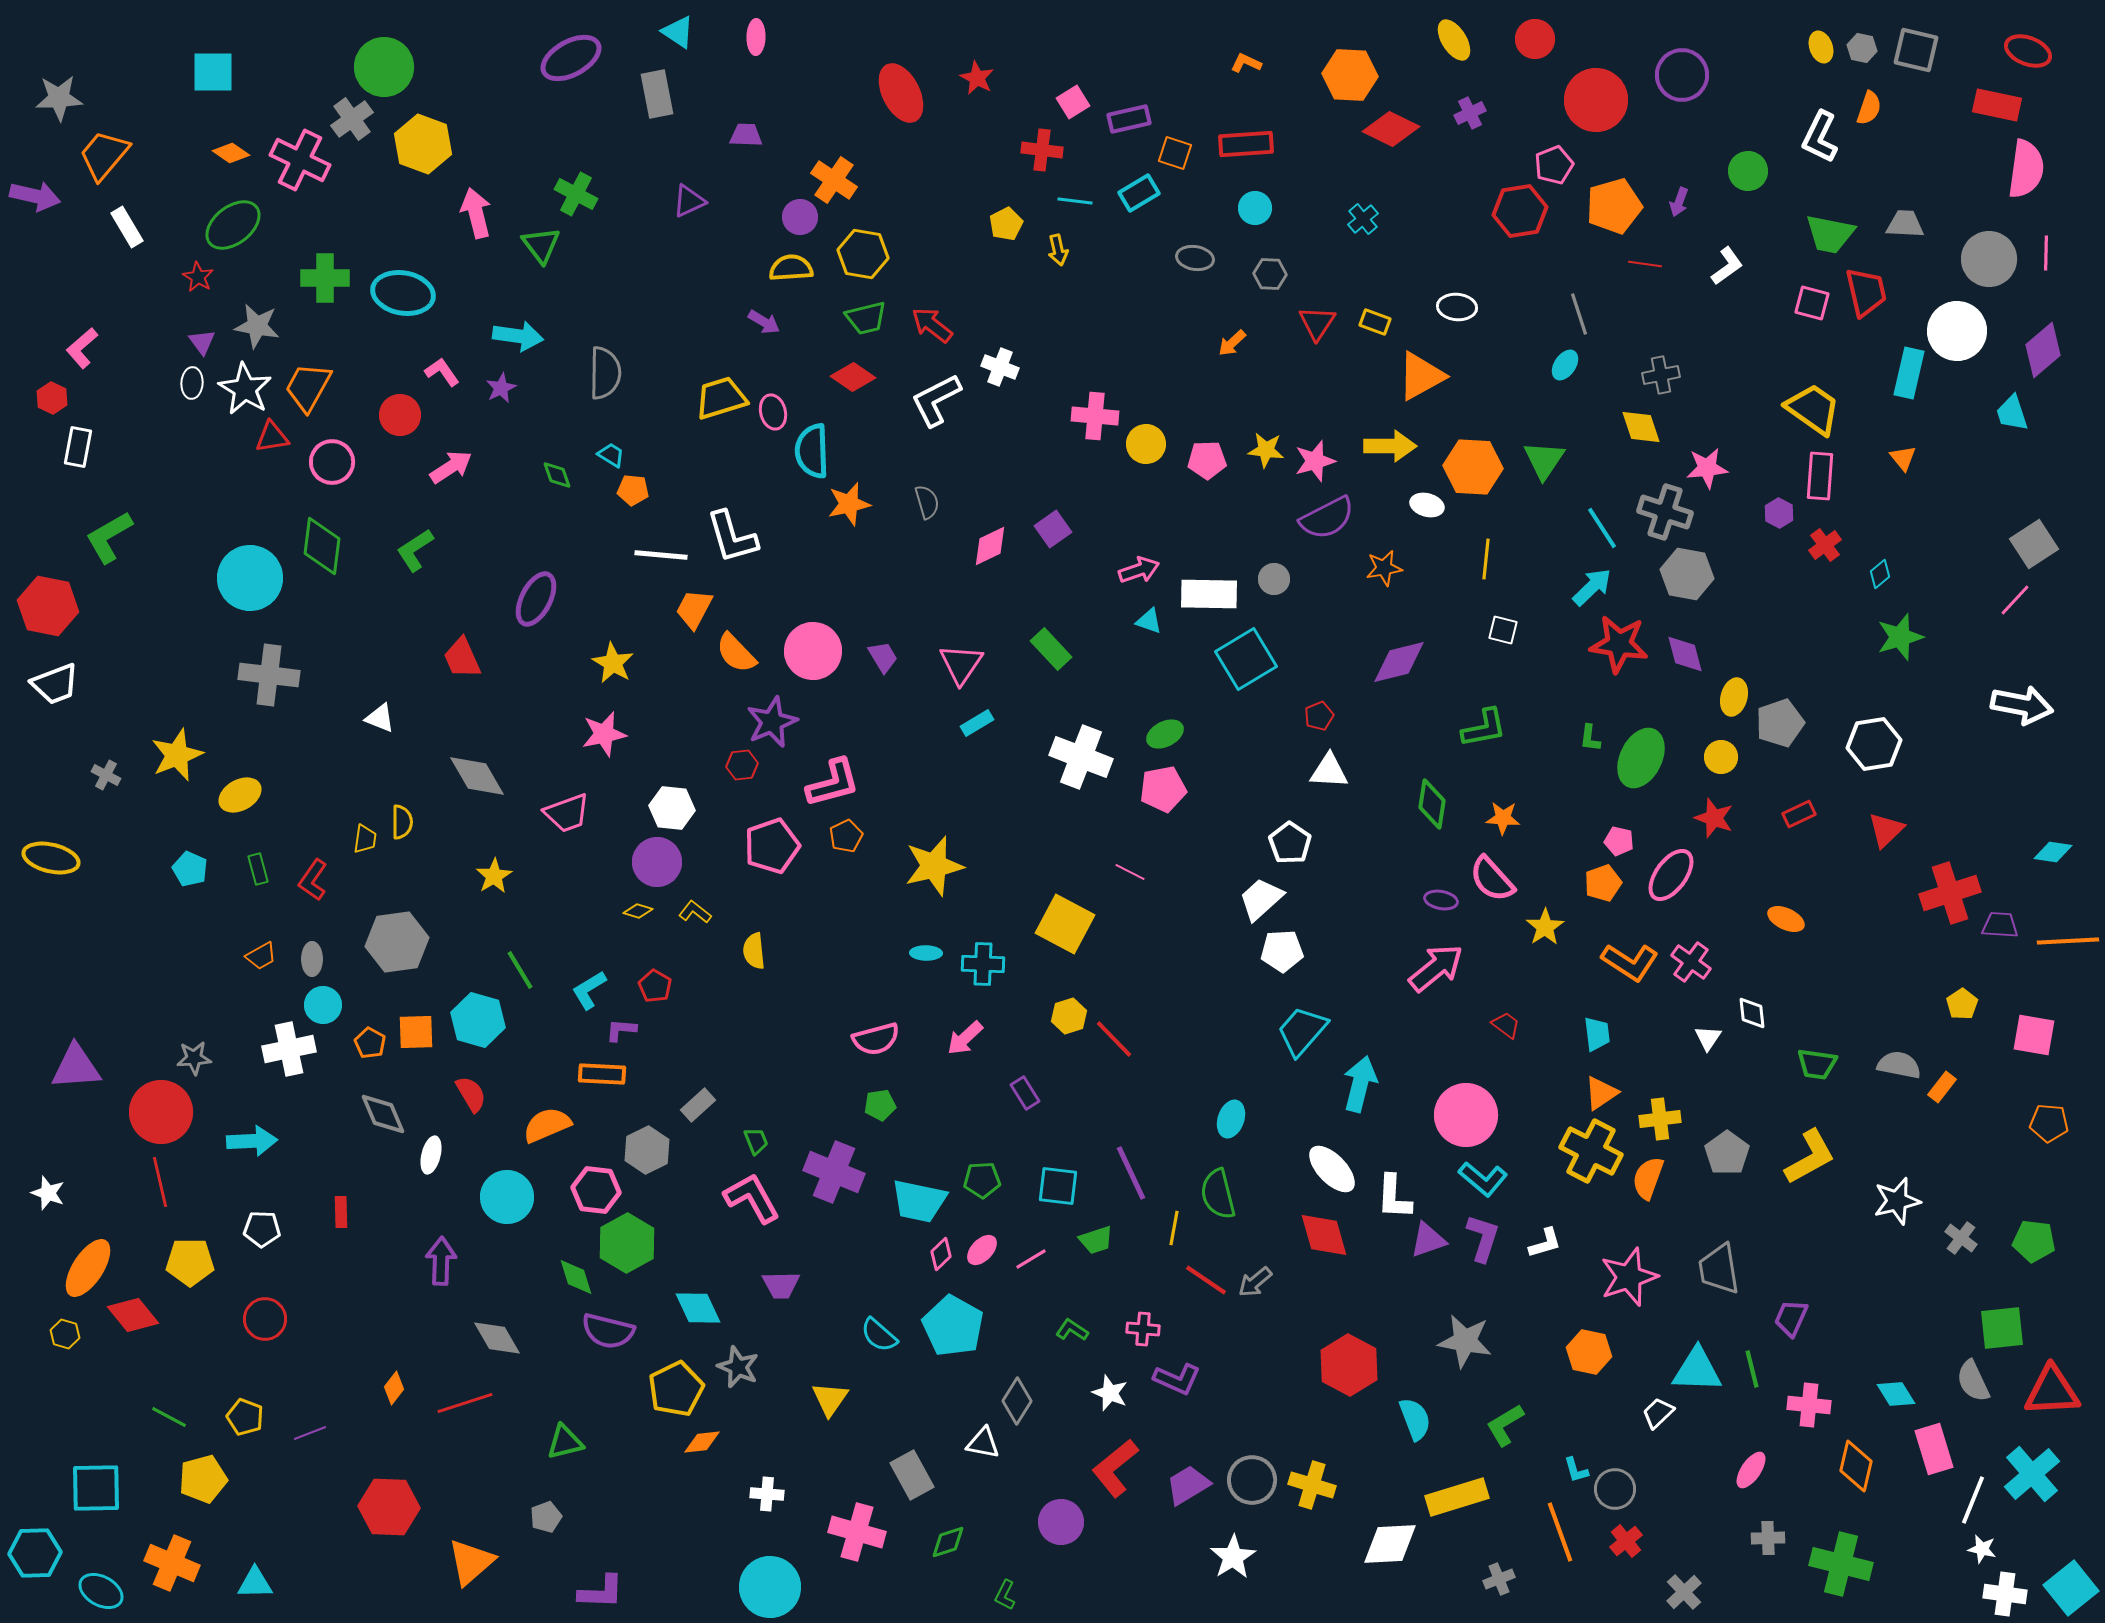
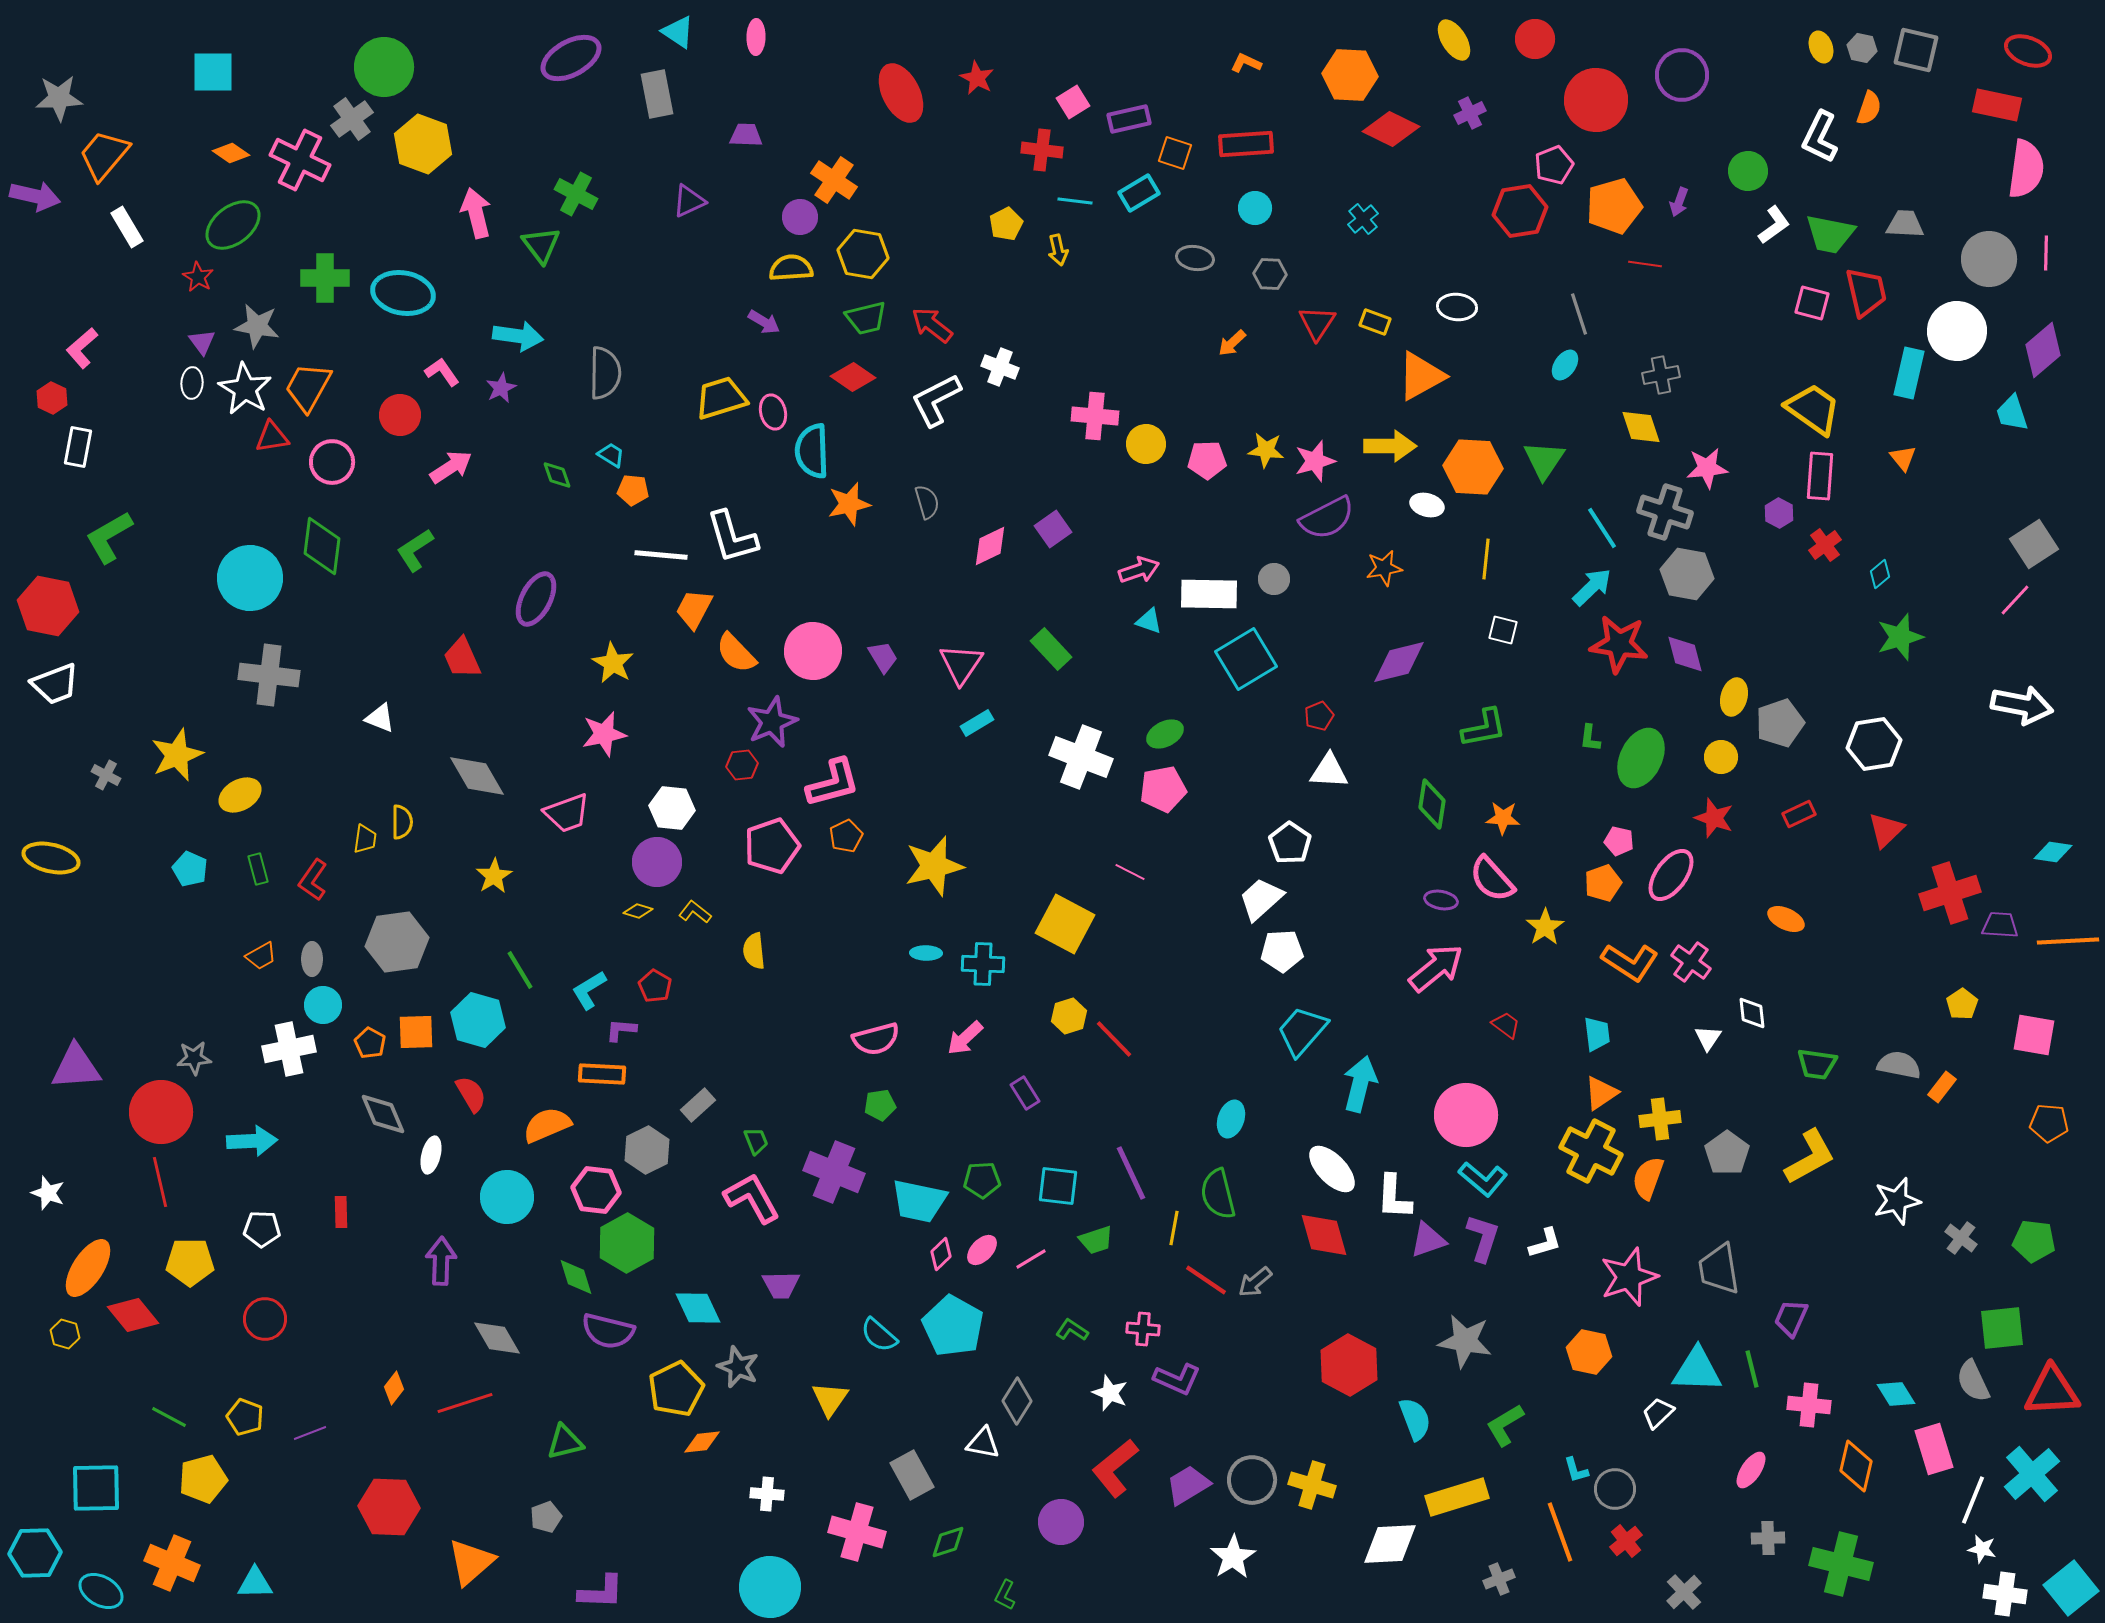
white L-shape at (1727, 266): moved 47 px right, 41 px up
